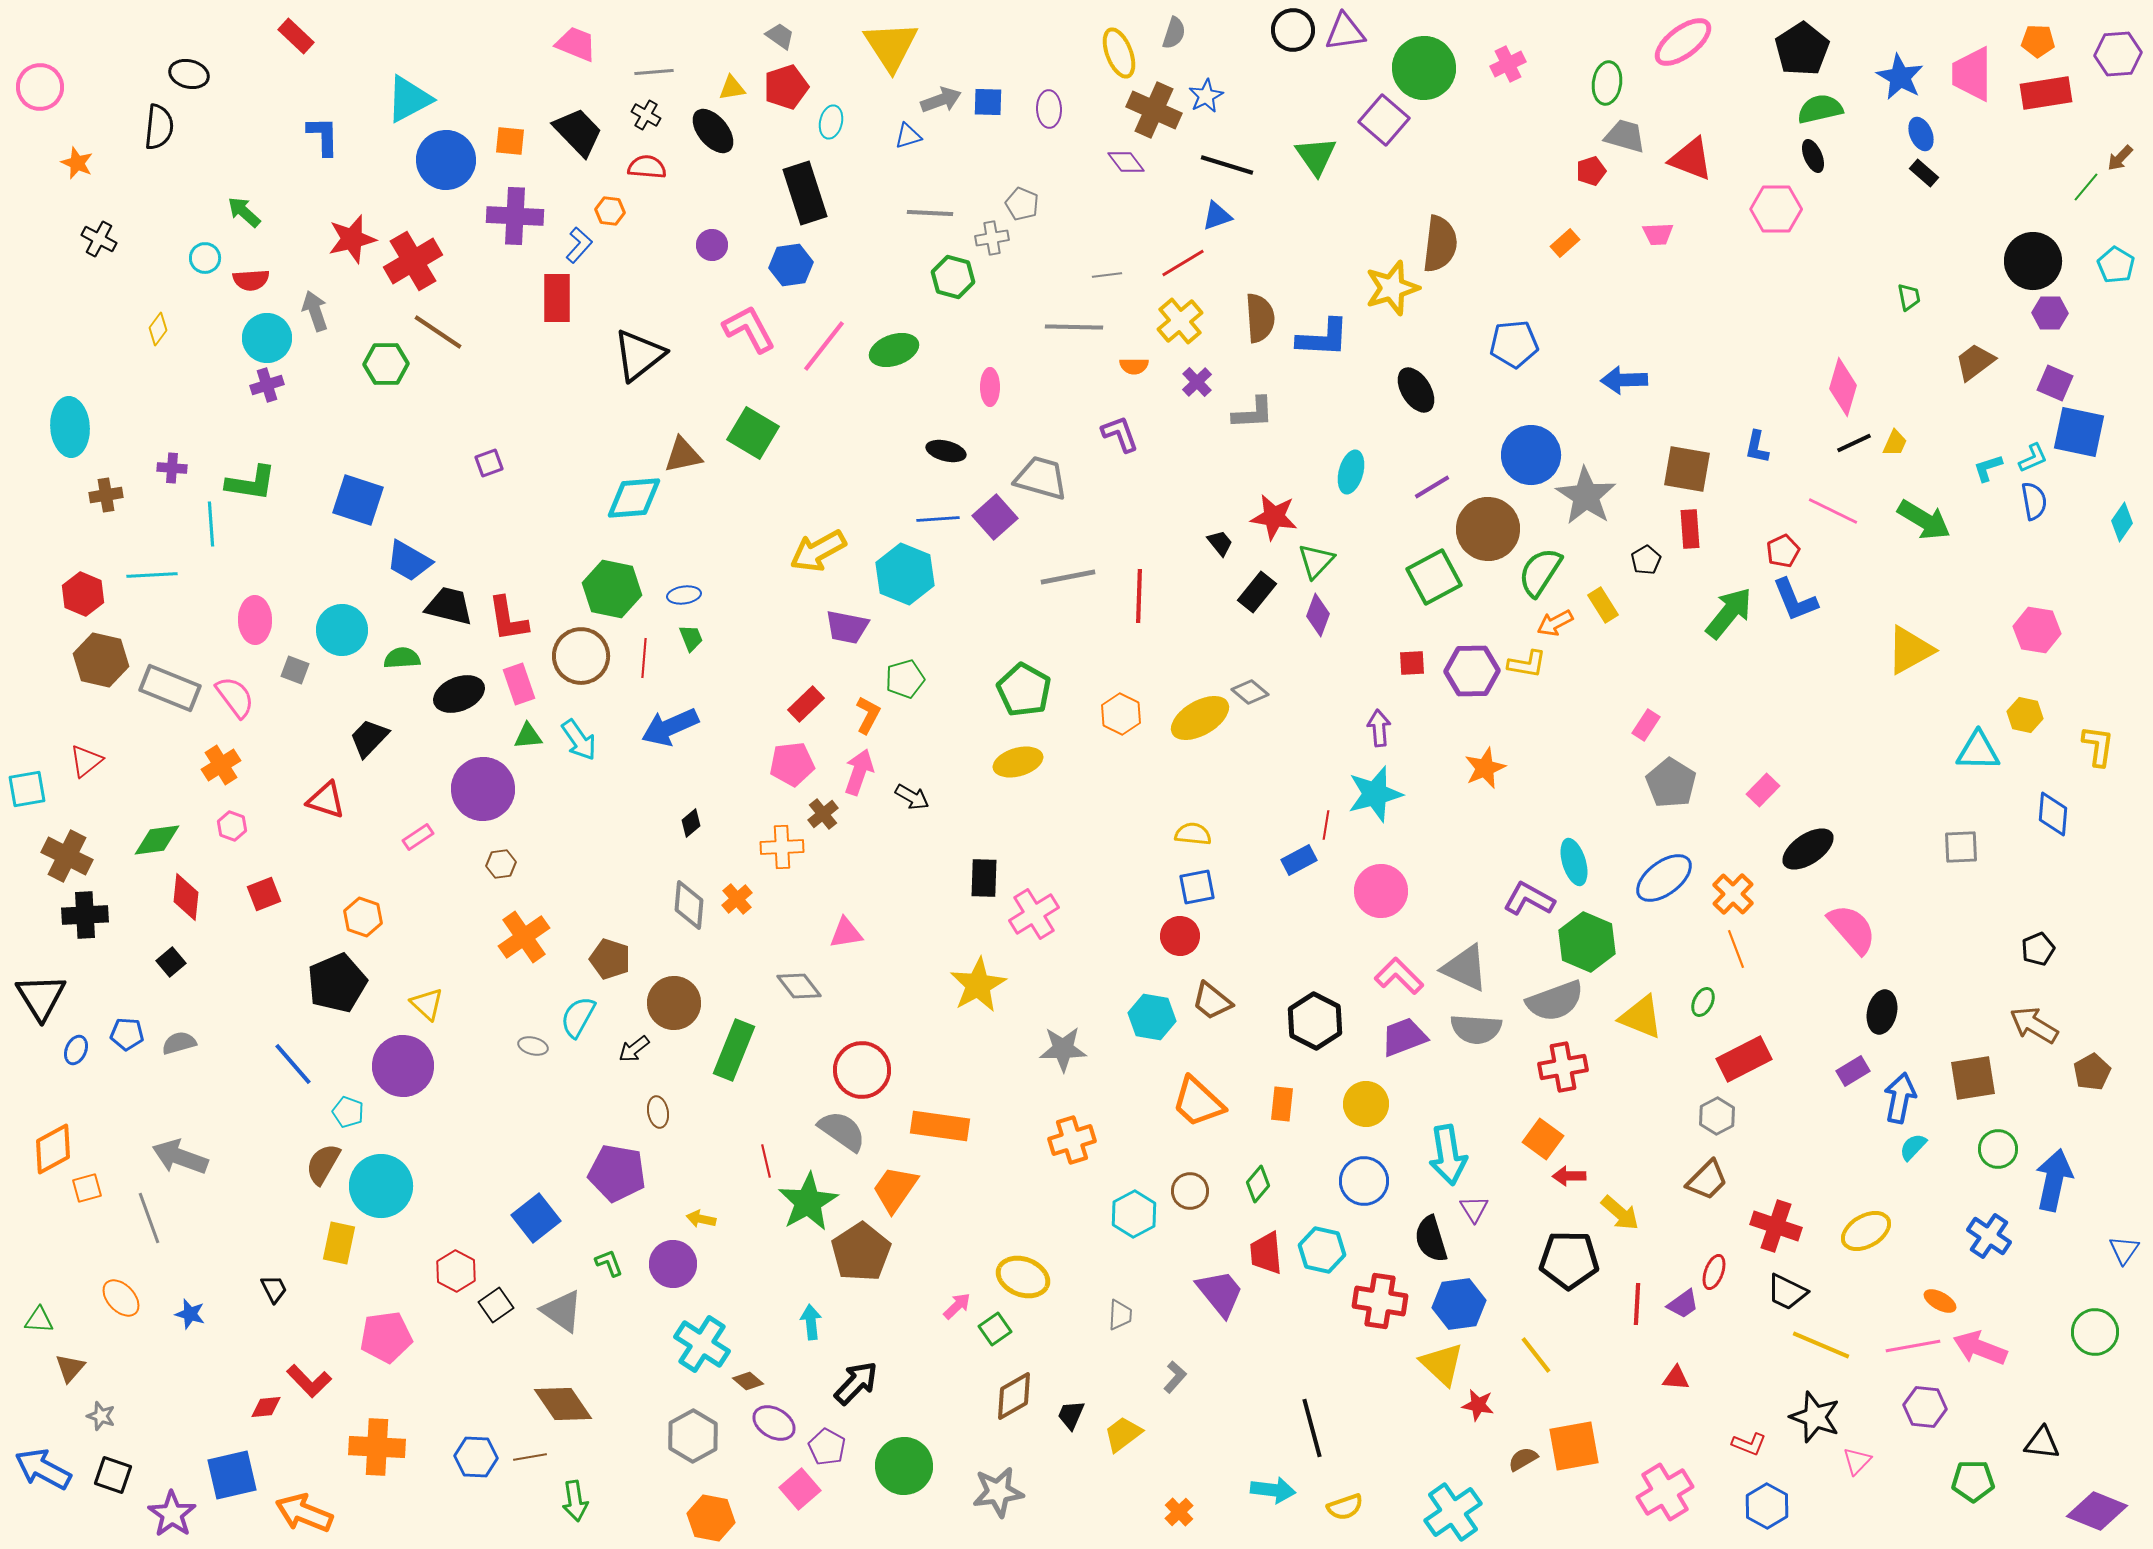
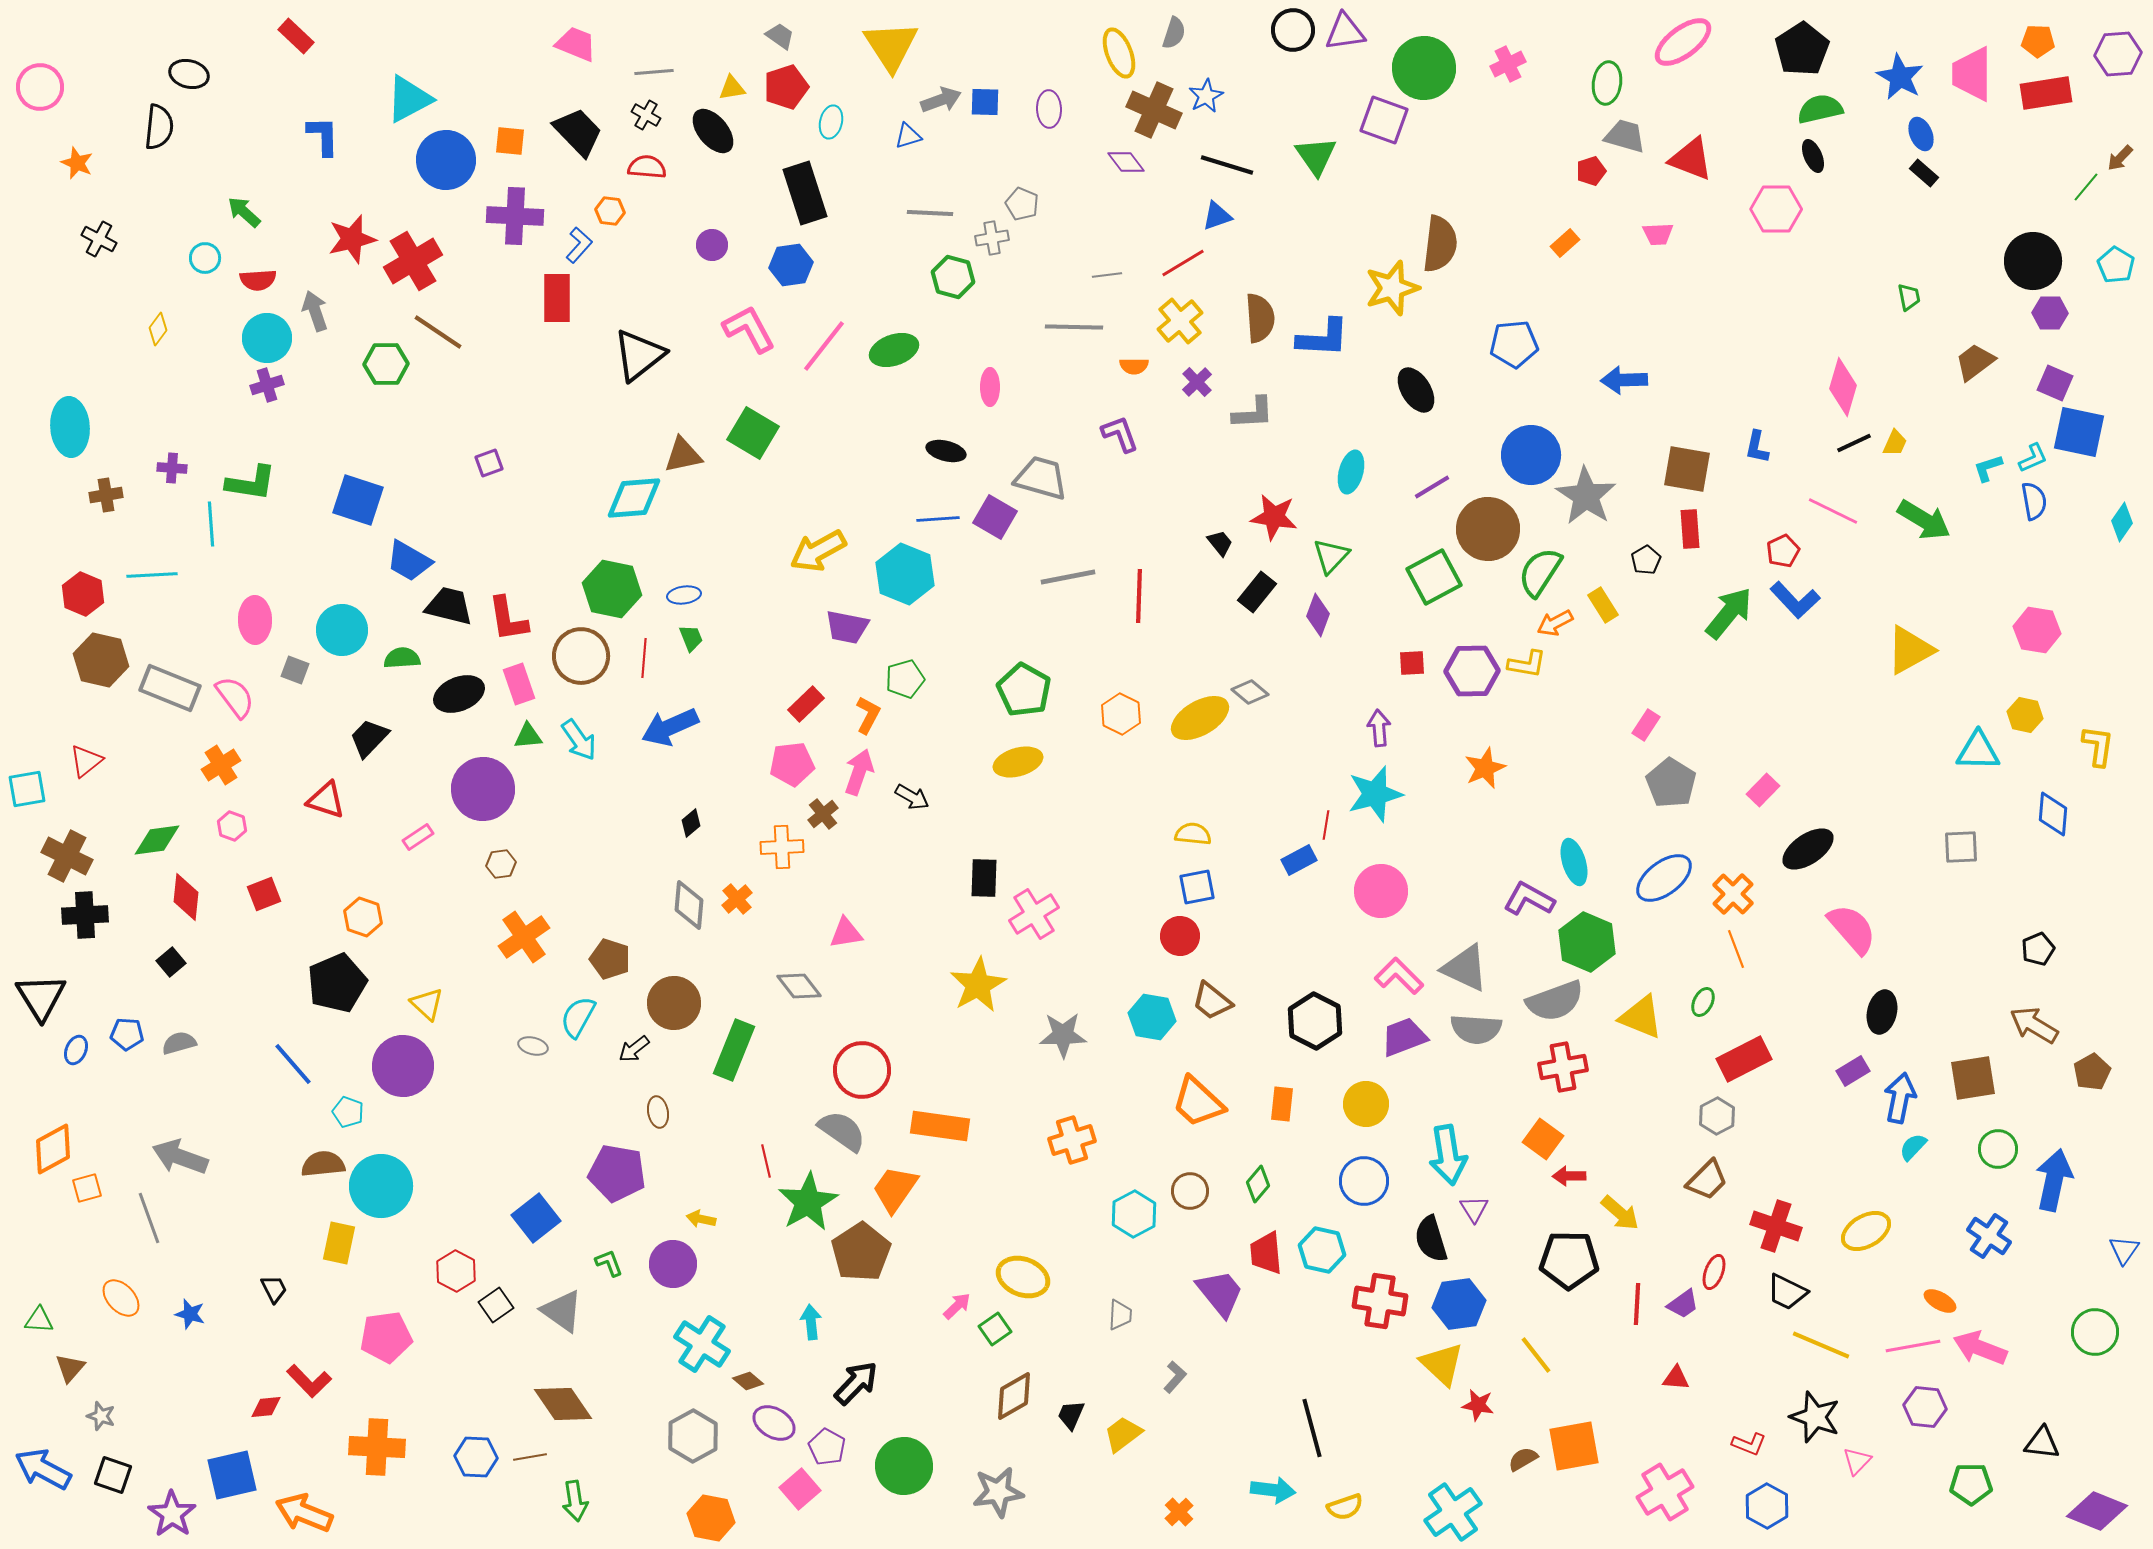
blue square at (988, 102): moved 3 px left
purple square at (1384, 120): rotated 21 degrees counterclockwise
red semicircle at (251, 280): moved 7 px right
purple square at (995, 517): rotated 18 degrees counterclockwise
green triangle at (1316, 561): moved 15 px right, 5 px up
blue L-shape at (1795, 600): rotated 21 degrees counterclockwise
gray star at (1063, 1049): moved 14 px up
brown semicircle at (323, 1164): rotated 54 degrees clockwise
green pentagon at (1973, 1481): moved 2 px left, 3 px down
